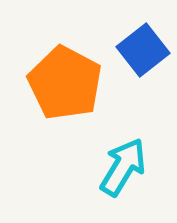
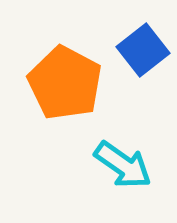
cyan arrow: moved 2 px up; rotated 94 degrees clockwise
